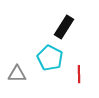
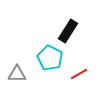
black rectangle: moved 4 px right, 4 px down
red line: rotated 60 degrees clockwise
